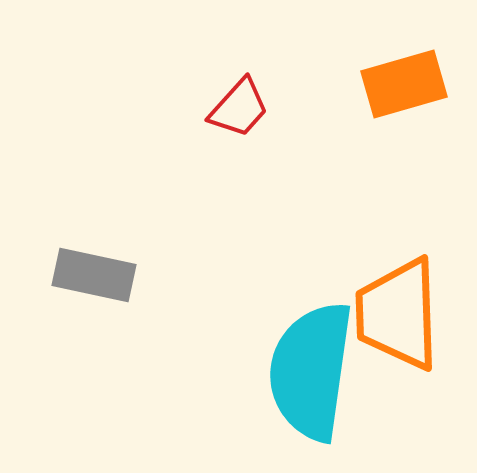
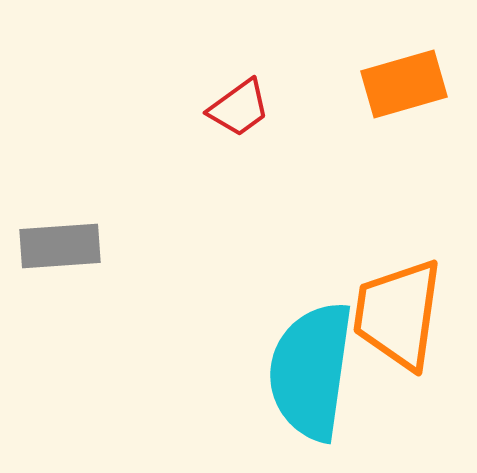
red trapezoid: rotated 12 degrees clockwise
gray rectangle: moved 34 px left, 29 px up; rotated 16 degrees counterclockwise
orange trapezoid: rotated 10 degrees clockwise
